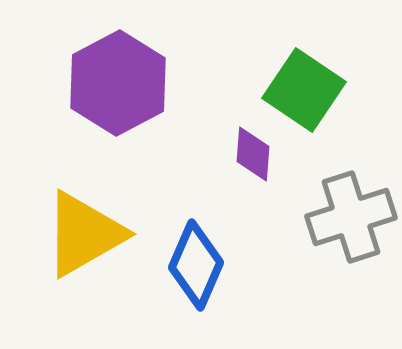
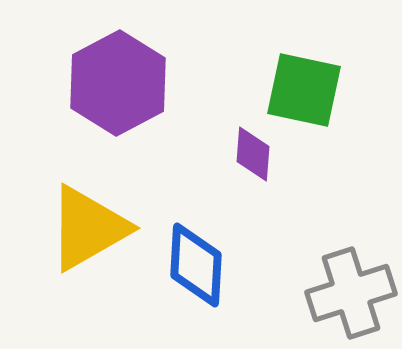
green square: rotated 22 degrees counterclockwise
gray cross: moved 76 px down
yellow triangle: moved 4 px right, 6 px up
blue diamond: rotated 20 degrees counterclockwise
